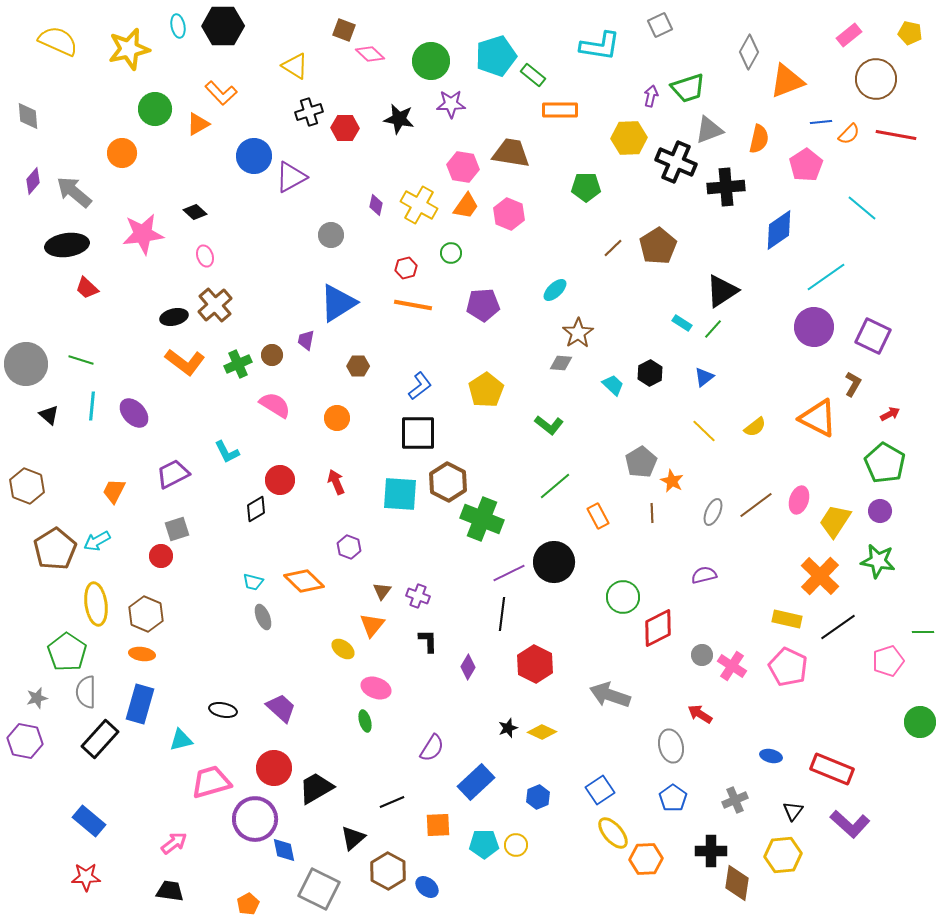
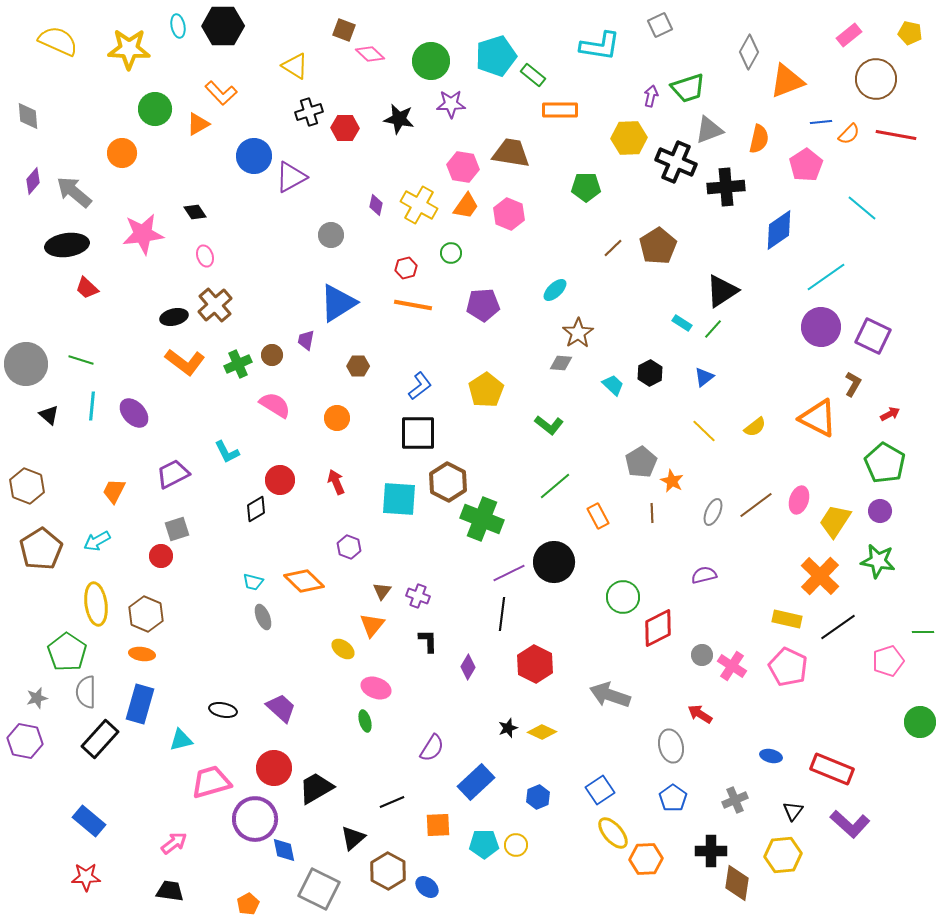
yellow star at (129, 49): rotated 15 degrees clockwise
black diamond at (195, 212): rotated 15 degrees clockwise
purple circle at (814, 327): moved 7 px right
cyan square at (400, 494): moved 1 px left, 5 px down
brown pentagon at (55, 549): moved 14 px left
